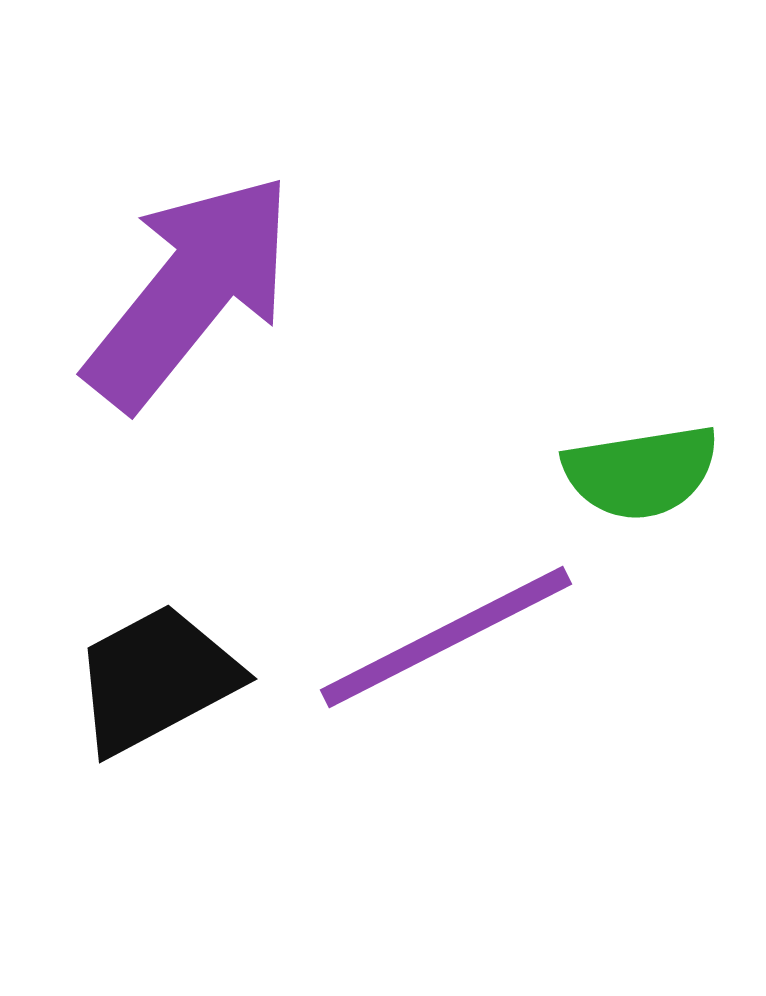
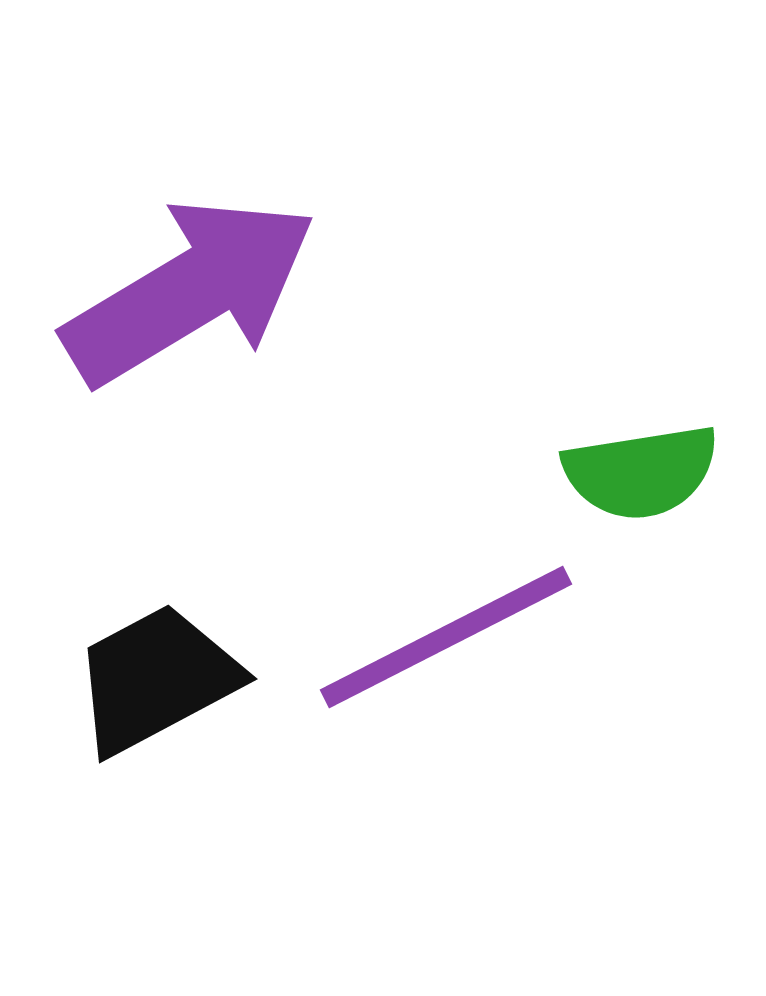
purple arrow: rotated 20 degrees clockwise
